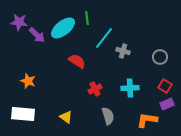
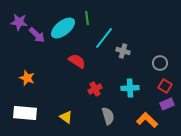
gray circle: moved 6 px down
orange star: moved 1 px left, 3 px up
white rectangle: moved 2 px right, 1 px up
orange L-shape: rotated 35 degrees clockwise
